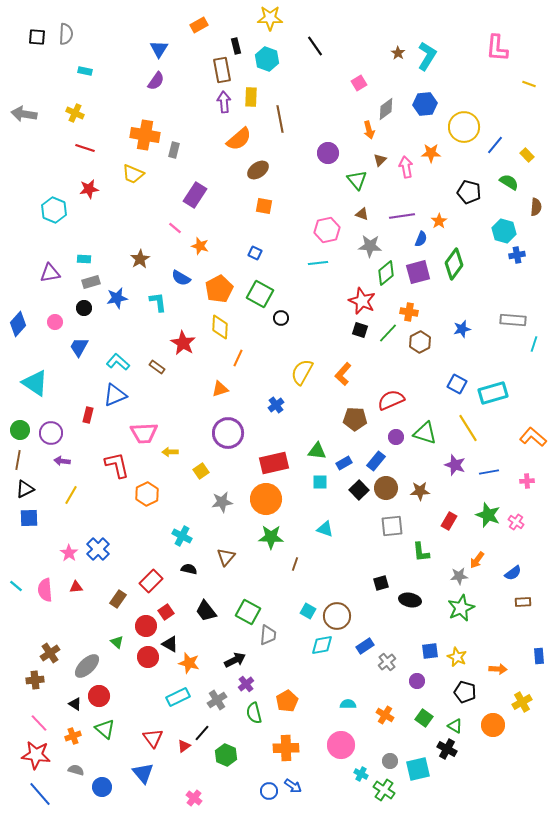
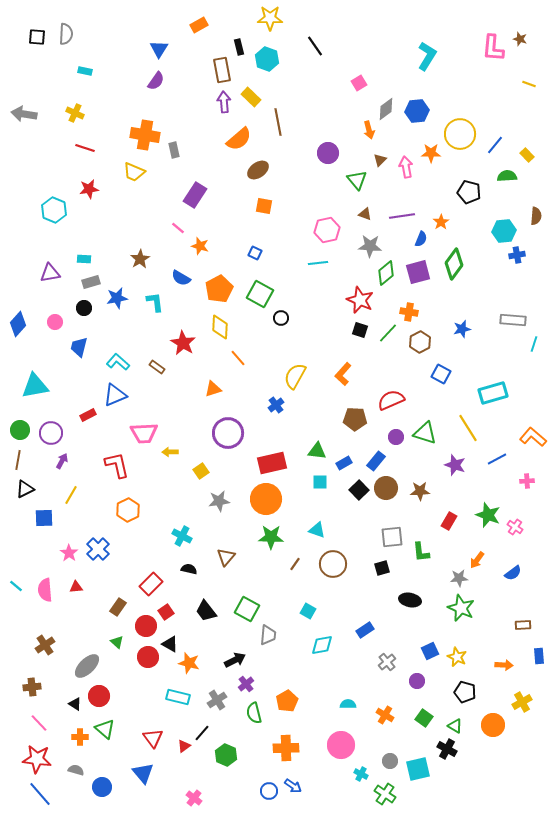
black rectangle at (236, 46): moved 3 px right, 1 px down
pink L-shape at (497, 48): moved 4 px left
brown star at (398, 53): moved 122 px right, 14 px up; rotated 16 degrees counterclockwise
yellow rectangle at (251, 97): rotated 48 degrees counterclockwise
blue hexagon at (425, 104): moved 8 px left, 7 px down
brown line at (280, 119): moved 2 px left, 3 px down
yellow circle at (464, 127): moved 4 px left, 7 px down
gray rectangle at (174, 150): rotated 28 degrees counterclockwise
yellow trapezoid at (133, 174): moved 1 px right, 2 px up
green semicircle at (509, 182): moved 2 px left, 6 px up; rotated 36 degrees counterclockwise
brown semicircle at (536, 207): moved 9 px down
brown triangle at (362, 214): moved 3 px right
orange star at (439, 221): moved 2 px right, 1 px down
pink line at (175, 228): moved 3 px right
cyan hexagon at (504, 231): rotated 20 degrees counterclockwise
red star at (362, 301): moved 2 px left, 1 px up
cyan L-shape at (158, 302): moved 3 px left
blue trapezoid at (79, 347): rotated 15 degrees counterclockwise
orange line at (238, 358): rotated 66 degrees counterclockwise
yellow semicircle at (302, 372): moved 7 px left, 4 px down
cyan triangle at (35, 383): moved 3 px down; rotated 44 degrees counterclockwise
blue square at (457, 384): moved 16 px left, 10 px up
orange triangle at (220, 389): moved 7 px left
red rectangle at (88, 415): rotated 49 degrees clockwise
purple arrow at (62, 461): rotated 112 degrees clockwise
red rectangle at (274, 463): moved 2 px left
blue line at (489, 472): moved 8 px right, 13 px up; rotated 18 degrees counterclockwise
orange hexagon at (147, 494): moved 19 px left, 16 px down
gray star at (222, 502): moved 3 px left, 1 px up
blue square at (29, 518): moved 15 px right
pink cross at (516, 522): moved 1 px left, 5 px down
gray square at (392, 526): moved 11 px down
cyan triangle at (325, 529): moved 8 px left, 1 px down
brown line at (295, 564): rotated 16 degrees clockwise
gray star at (459, 576): moved 2 px down
red rectangle at (151, 581): moved 3 px down
black square at (381, 583): moved 1 px right, 15 px up
brown rectangle at (118, 599): moved 8 px down
brown rectangle at (523, 602): moved 23 px down
green star at (461, 608): rotated 24 degrees counterclockwise
green square at (248, 612): moved 1 px left, 3 px up
brown circle at (337, 616): moved 4 px left, 52 px up
blue rectangle at (365, 646): moved 16 px up
blue square at (430, 651): rotated 18 degrees counterclockwise
brown cross at (50, 653): moved 5 px left, 8 px up
orange arrow at (498, 669): moved 6 px right, 4 px up
brown cross at (35, 680): moved 3 px left, 7 px down
cyan rectangle at (178, 697): rotated 40 degrees clockwise
orange cross at (73, 736): moved 7 px right, 1 px down; rotated 21 degrees clockwise
red star at (36, 755): moved 1 px right, 4 px down
green cross at (384, 790): moved 1 px right, 4 px down
